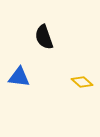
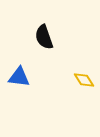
yellow diamond: moved 2 px right, 2 px up; rotated 15 degrees clockwise
